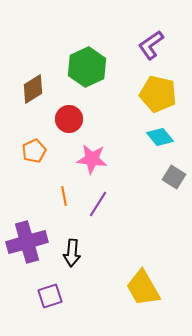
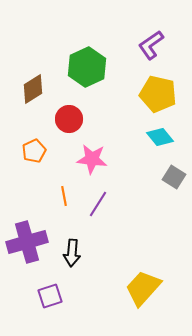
yellow trapezoid: rotated 72 degrees clockwise
